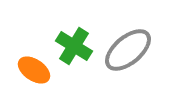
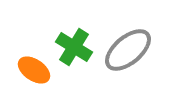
green cross: moved 1 px down
